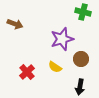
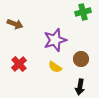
green cross: rotated 28 degrees counterclockwise
purple star: moved 7 px left, 1 px down
red cross: moved 8 px left, 8 px up
